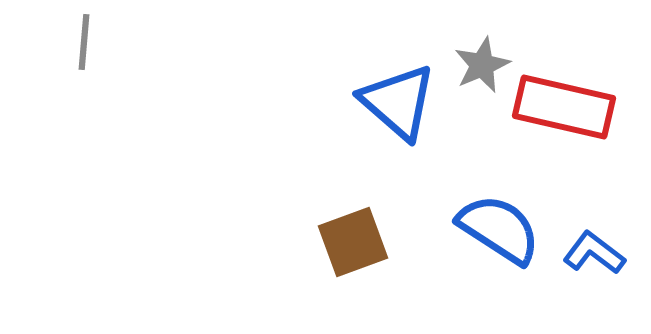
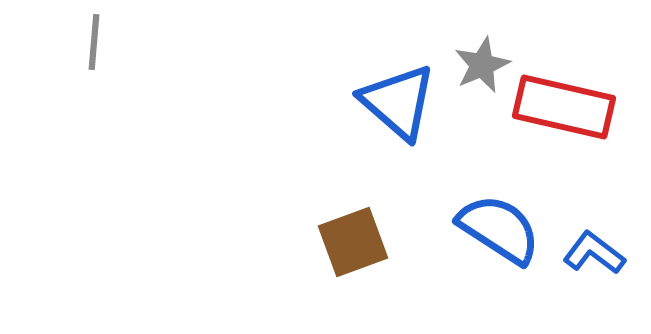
gray line: moved 10 px right
